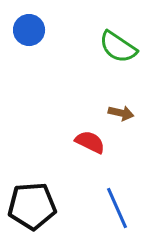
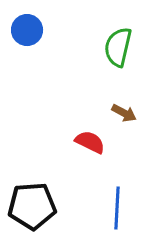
blue circle: moved 2 px left
green semicircle: rotated 69 degrees clockwise
brown arrow: moved 3 px right; rotated 15 degrees clockwise
blue line: rotated 27 degrees clockwise
